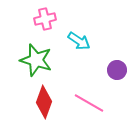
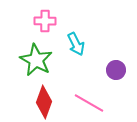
pink cross: moved 2 px down; rotated 15 degrees clockwise
cyan arrow: moved 3 px left, 3 px down; rotated 30 degrees clockwise
green star: rotated 12 degrees clockwise
purple circle: moved 1 px left
